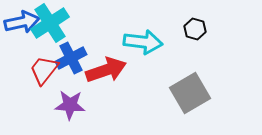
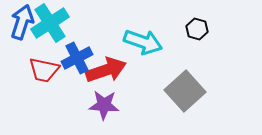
blue arrow: rotated 60 degrees counterclockwise
black hexagon: moved 2 px right
cyan arrow: rotated 12 degrees clockwise
blue cross: moved 6 px right
red trapezoid: rotated 116 degrees counterclockwise
gray square: moved 5 px left, 2 px up; rotated 12 degrees counterclockwise
purple star: moved 34 px right
